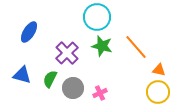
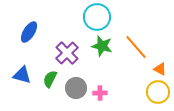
orange triangle: moved 1 px right, 1 px up; rotated 16 degrees clockwise
gray circle: moved 3 px right
pink cross: rotated 24 degrees clockwise
